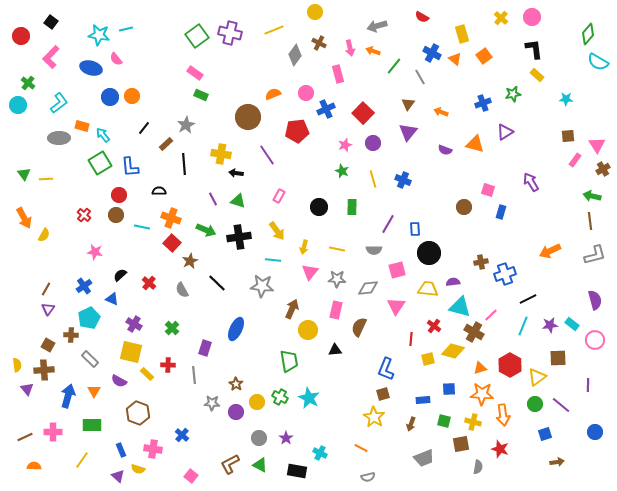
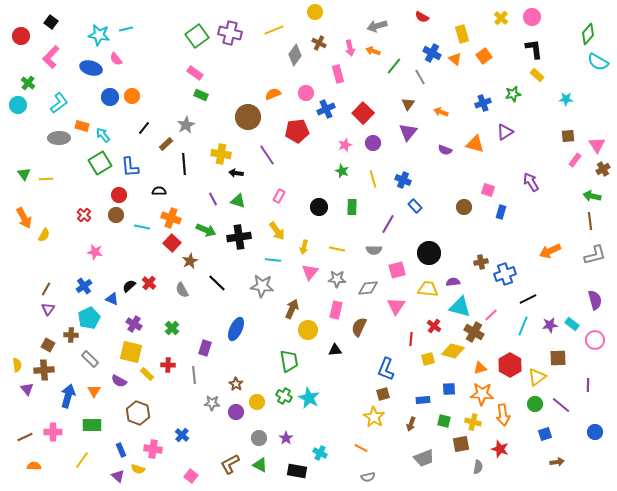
blue rectangle at (415, 229): moved 23 px up; rotated 40 degrees counterclockwise
black semicircle at (120, 275): moved 9 px right, 11 px down
green cross at (280, 397): moved 4 px right, 1 px up
